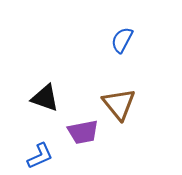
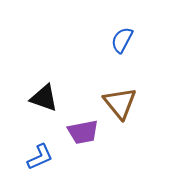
black triangle: moved 1 px left
brown triangle: moved 1 px right, 1 px up
blue L-shape: moved 1 px down
